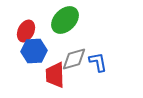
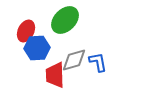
blue hexagon: moved 3 px right, 3 px up
gray diamond: moved 1 px down
